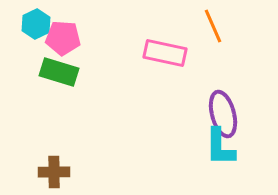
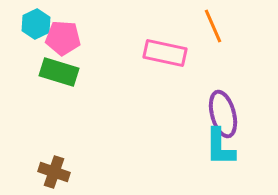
brown cross: rotated 20 degrees clockwise
